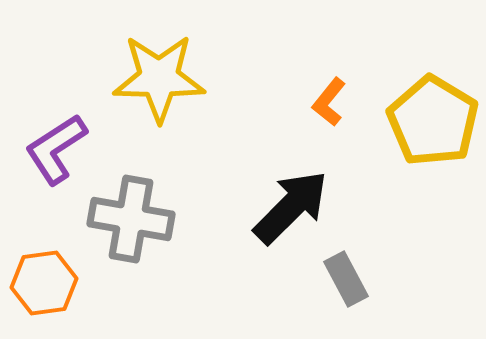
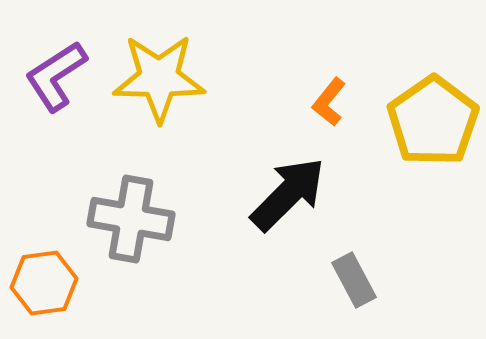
yellow pentagon: rotated 6 degrees clockwise
purple L-shape: moved 73 px up
black arrow: moved 3 px left, 13 px up
gray rectangle: moved 8 px right, 1 px down
